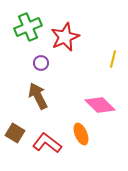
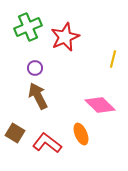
purple circle: moved 6 px left, 5 px down
